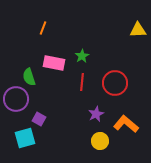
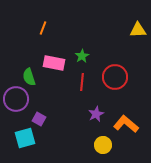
red circle: moved 6 px up
yellow circle: moved 3 px right, 4 px down
